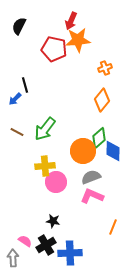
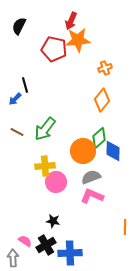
orange line: moved 12 px right; rotated 21 degrees counterclockwise
